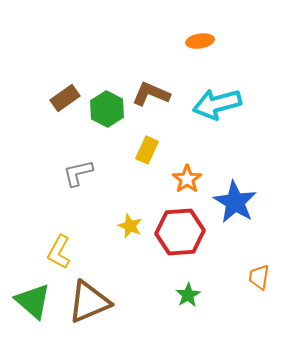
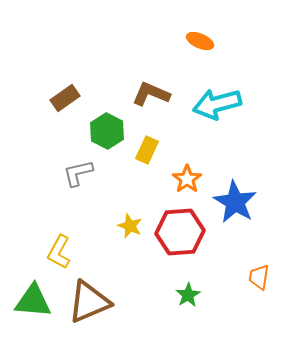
orange ellipse: rotated 32 degrees clockwise
green hexagon: moved 22 px down
green triangle: rotated 36 degrees counterclockwise
